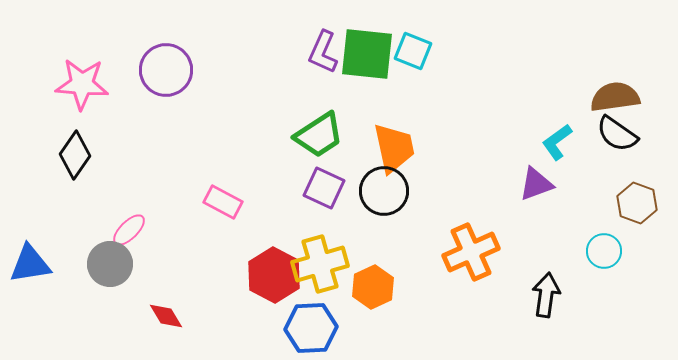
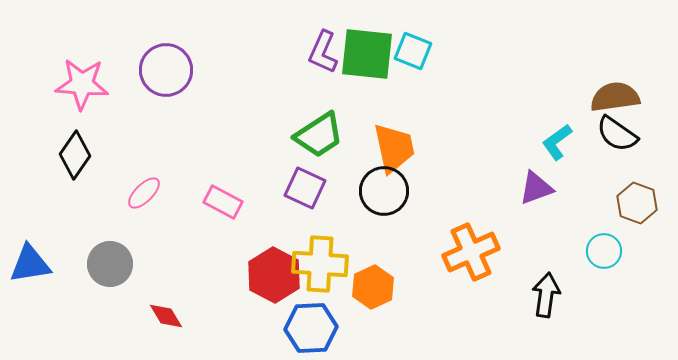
purple triangle: moved 4 px down
purple square: moved 19 px left
pink ellipse: moved 15 px right, 37 px up
yellow cross: rotated 20 degrees clockwise
